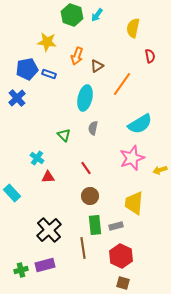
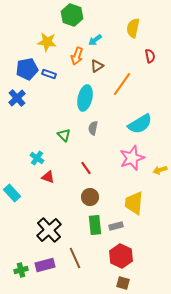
cyan arrow: moved 2 px left, 25 px down; rotated 16 degrees clockwise
red triangle: rotated 24 degrees clockwise
brown circle: moved 1 px down
brown line: moved 8 px left, 10 px down; rotated 15 degrees counterclockwise
